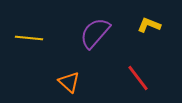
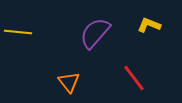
yellow line: moved 11 px left, 6 px up
red line: moved 4 px left
orange triangle: rotated 10 degrees clockwise
